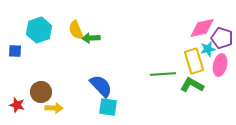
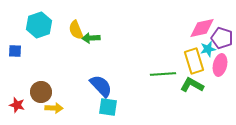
cyan hexagon: moved 5 px up
